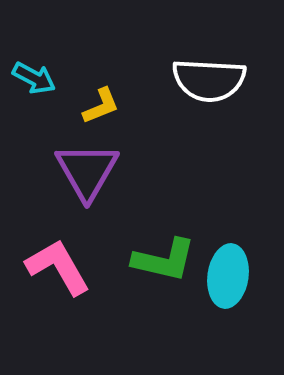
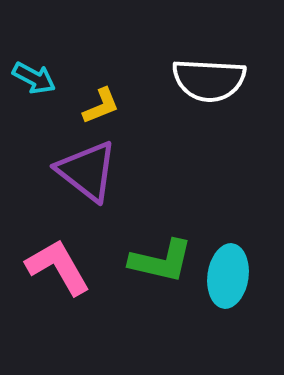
purple triangle: rotated 22 degrees counterclockwise
green L-shape: moved 3 px left, 1 px down
